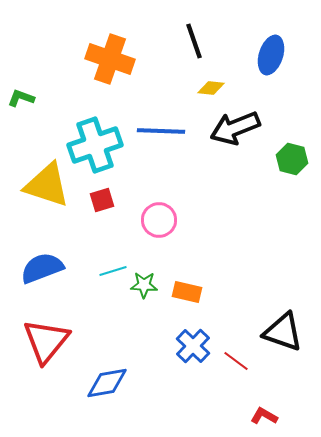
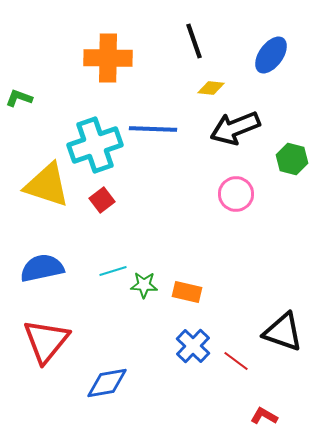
blue ellipse: rotated 18 degrees clockwise
orange cross: moved 2 px left, 1 px up; rotated 18 degrees counterclockwise
green L-shape: moved 2 px left
blue line: moved 8 px left, 2 px up
red square: rotated 20 degrees counterclockwise
pink circle: moved 77 px right, 26 px up
blue semicircle: rotated 9 degrees clockwise
